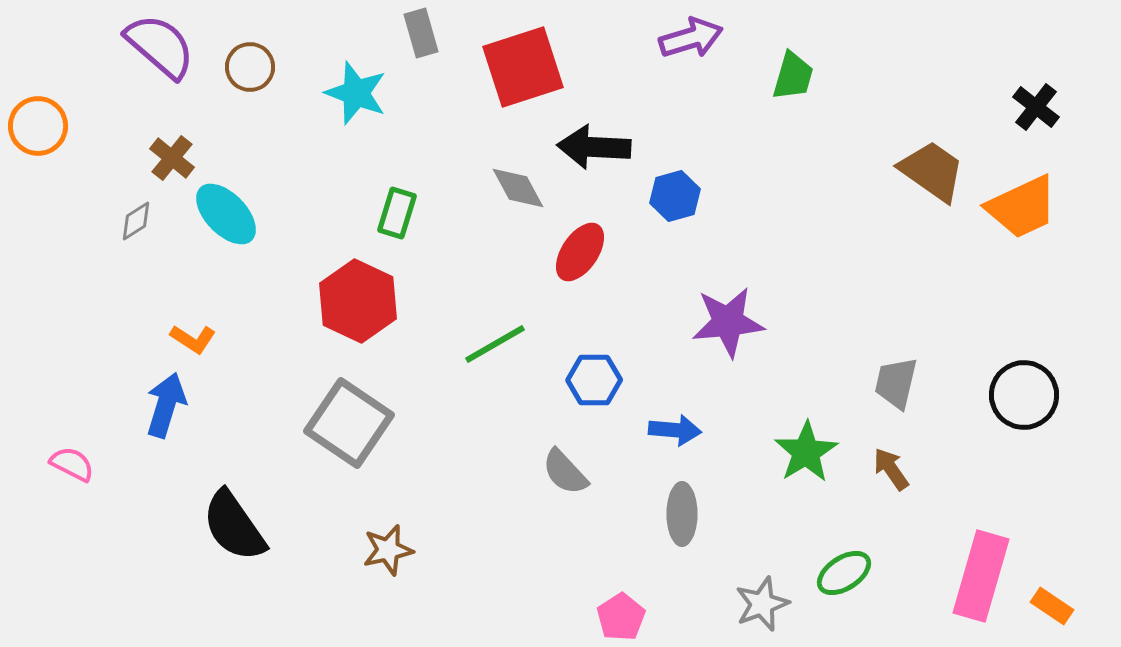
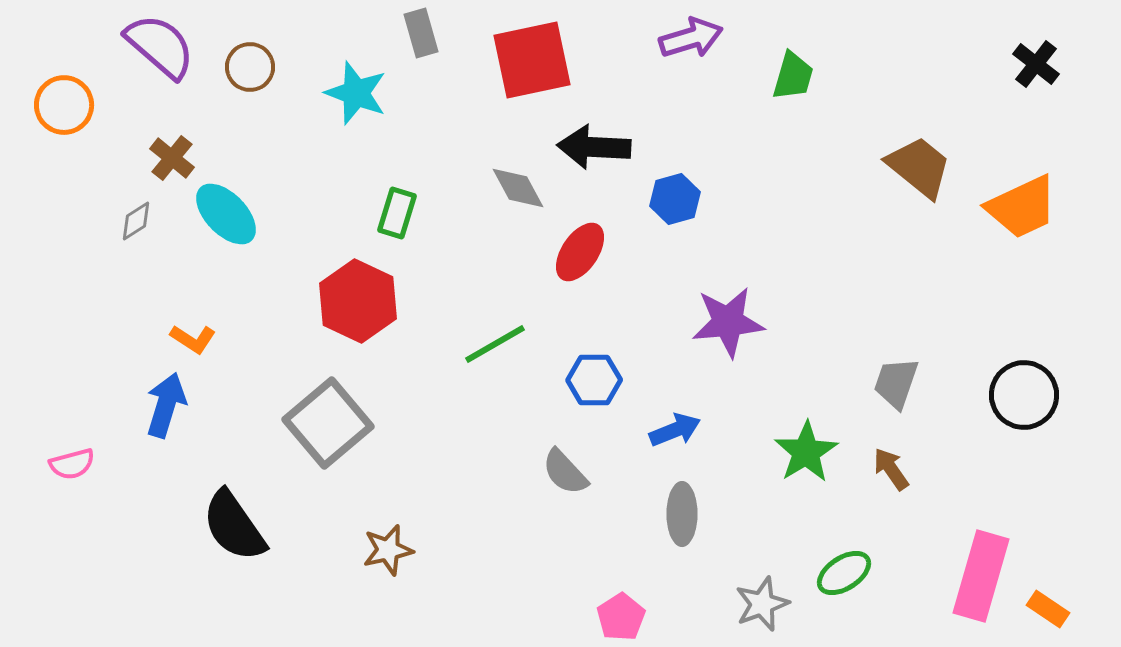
red square at (523, 67): moved 9 px right, 7 px up; rotated 6 degrees clockwise
black cross at (1036, 107): moved 43 px up
orange circle at (38, 126): moved 26 px right, 21 px up
brown trapezoid at (932, 171): moved 13 px left, 4 px up; rotated 4 degrees clockwise
blue hexagon at (675, 196): moved 3 px down
gray trapezoid at (896, 383): rotated 6 degrees clockwise
gray square at (349, 423): moved 21 px left; rotated 16 degrees clockwise
blue arrow at (675, 430): rotated 27 degrees counterclockwise
pink semicircle at (72, 464): rotated 138 degrees clockwise
orange rectangle at (1052, 606): moved 4 px left, 3 px down
